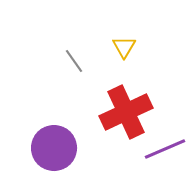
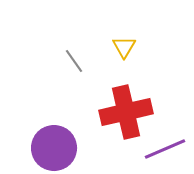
red cross: rotated 12 degrees clockwise
